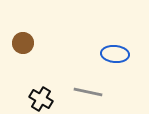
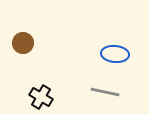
gray line: moved 17 px right
black cross: moved 2 px up
